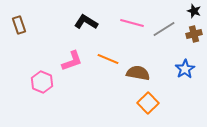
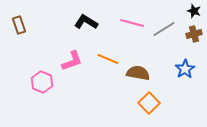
orange square: moved 1 px right
